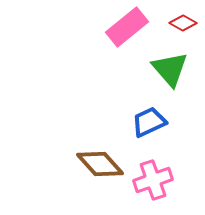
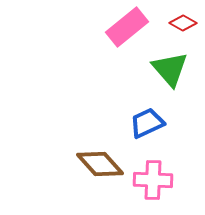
blue trapezoid: moved 2 px left, 1 px down
pink cross: rotated 21 degrees clockwise
